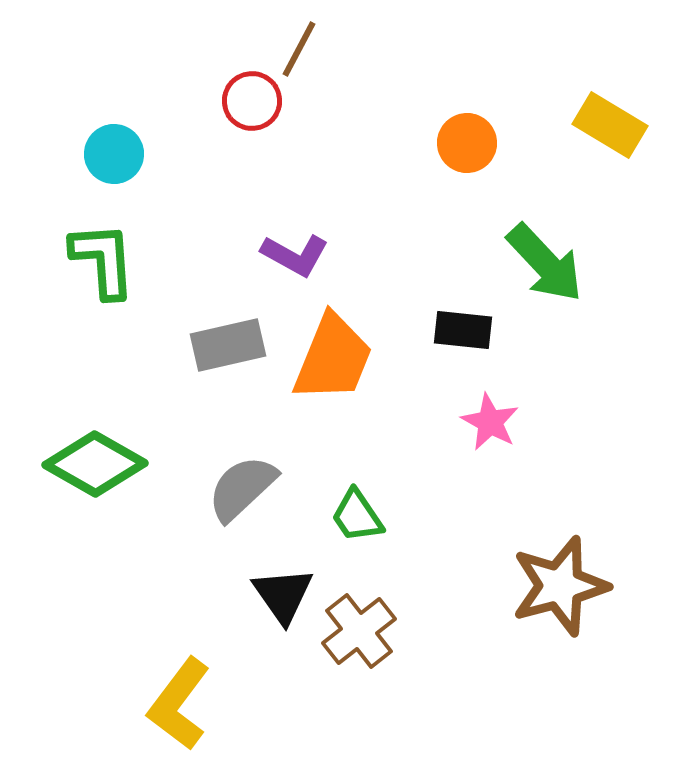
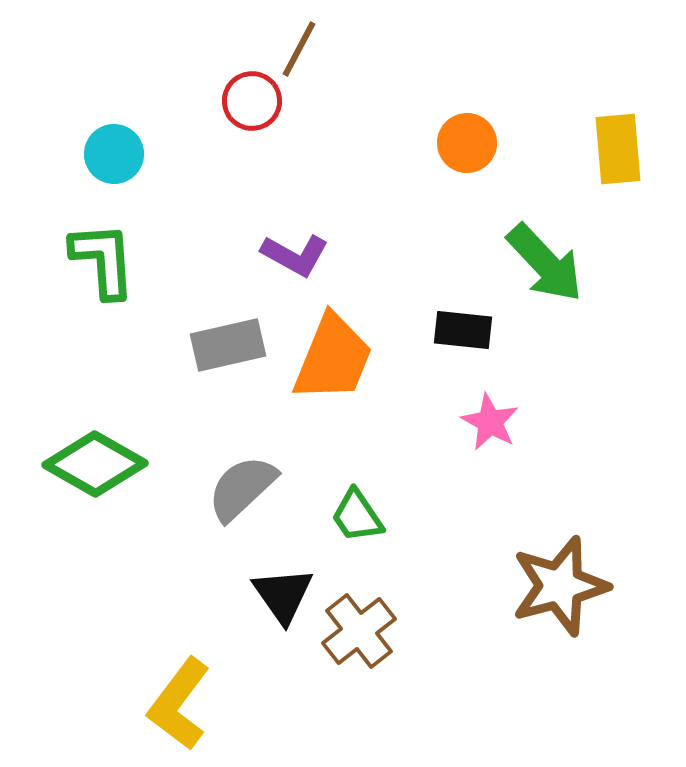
yellow rectangle: moved 8 px right, 24 px down; rotated 54 degrees clockwise
